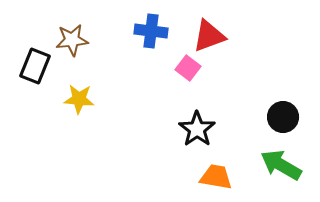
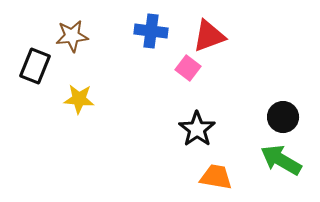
brown star: moved 4 px up
green arrow: moved 5 px up
